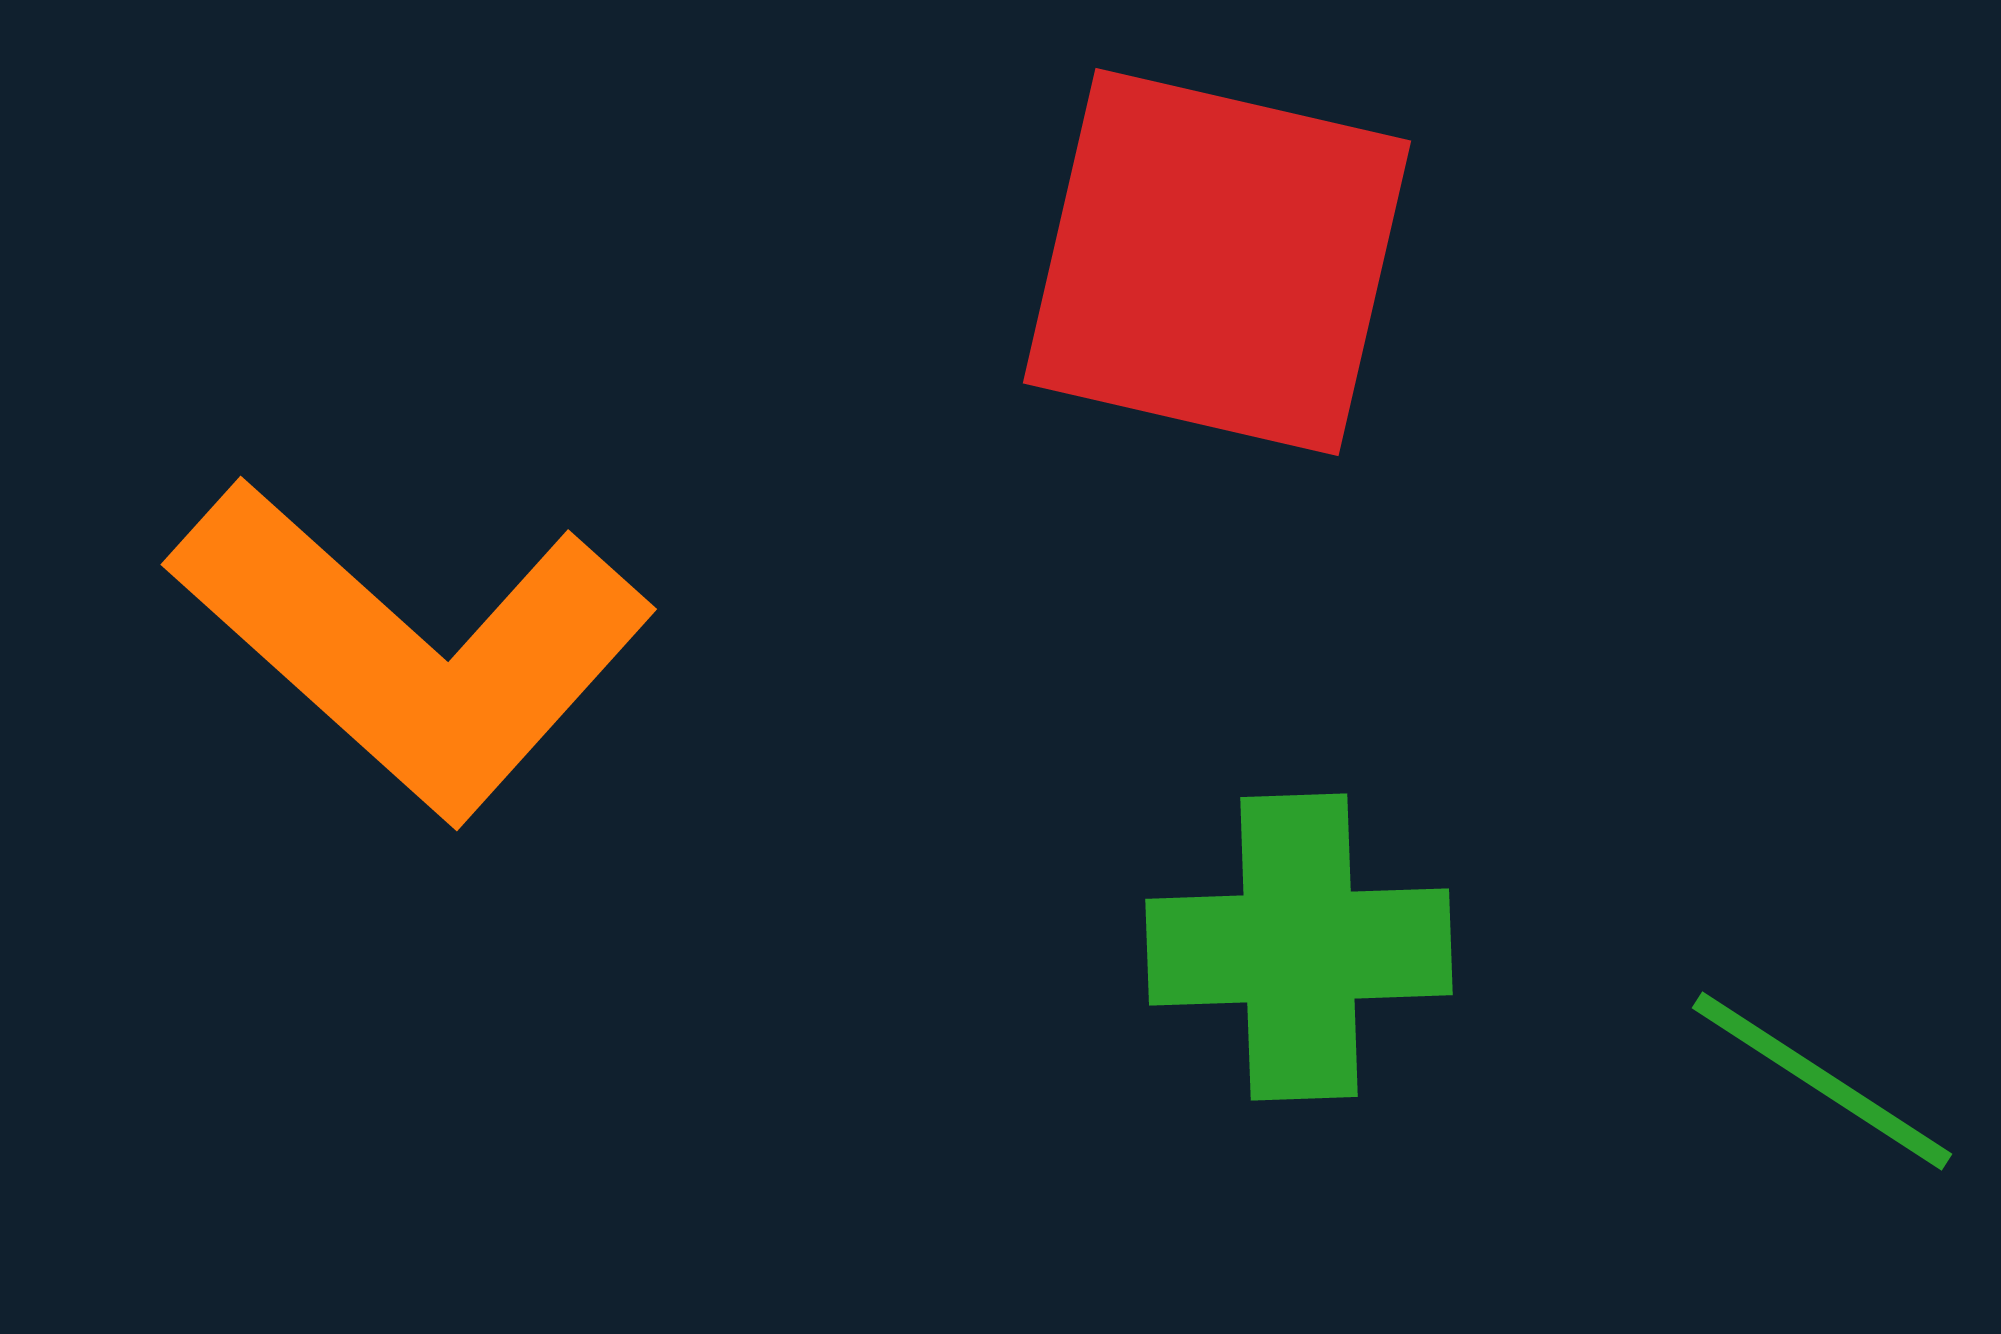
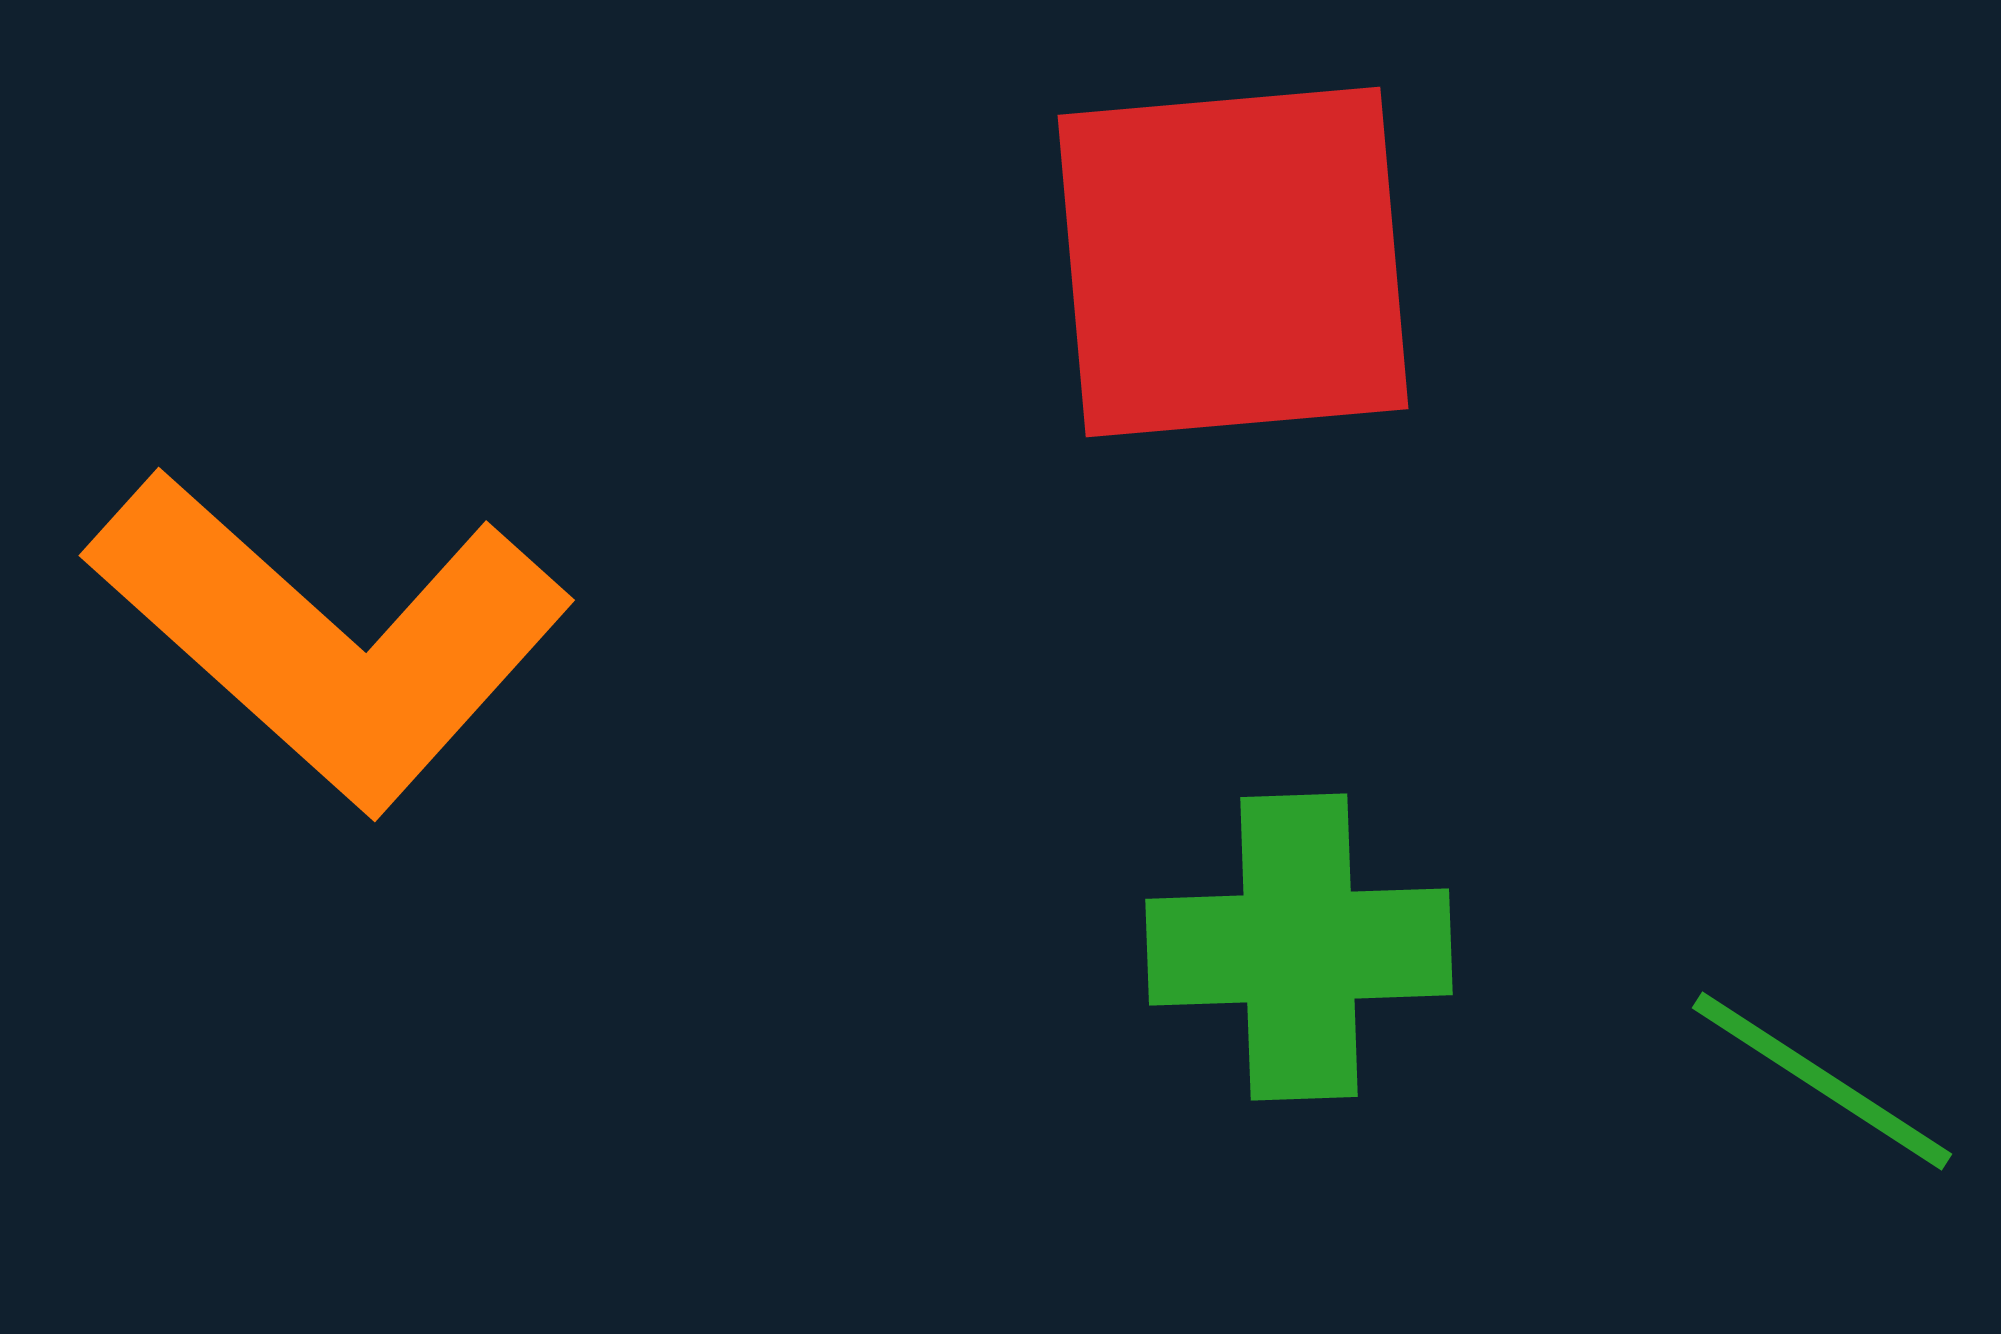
red square: moved 16 px right; rotated 18 degrees counterclockwise
orange L-shape: moved 82 px left, 9 px up
